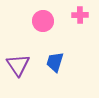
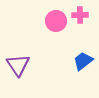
pink circle: moved 13 px right
blue trapezoid: moved 28 px right, 1 px up; rotated 35 degrees clockwise
